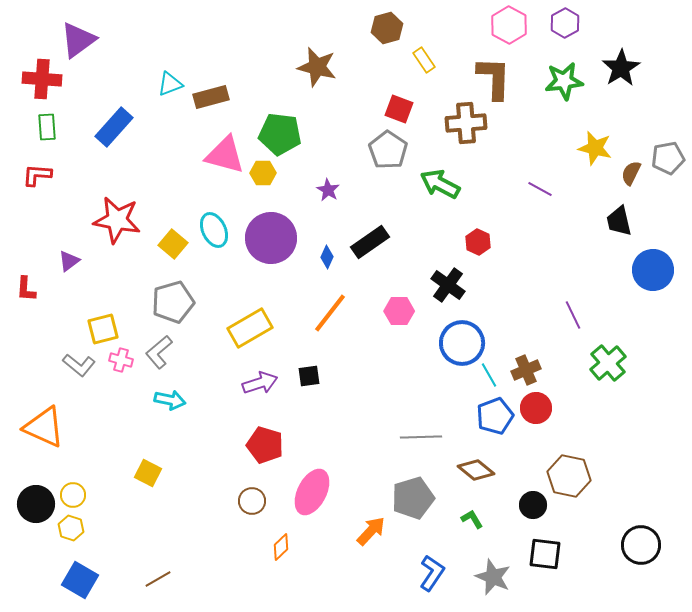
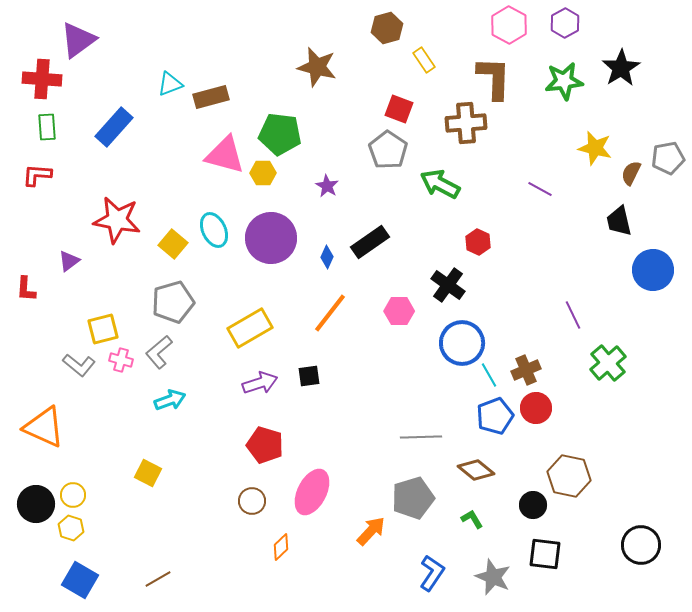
purple star at (328, 190): moved 1 px left, 4 px up
cyan arrow at (170, 400): rotated 32 degrees counterclockwise
